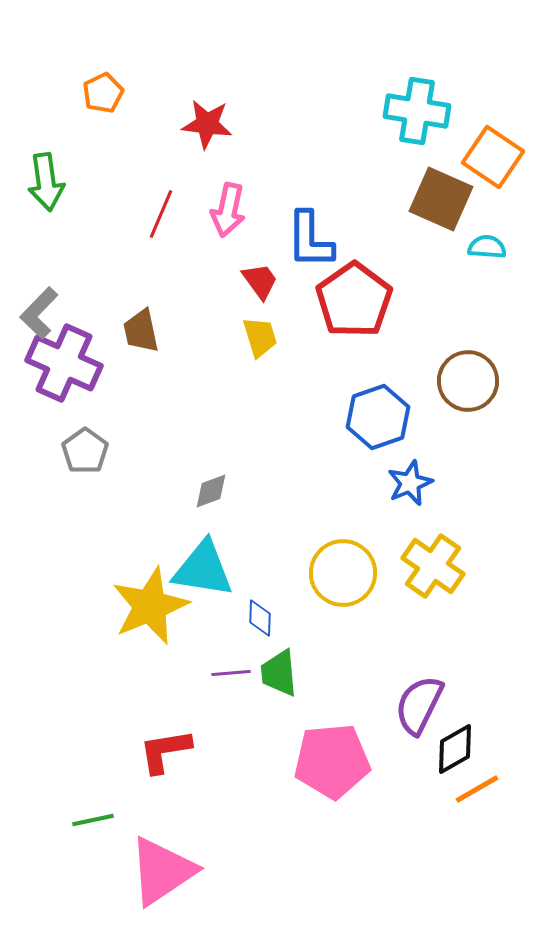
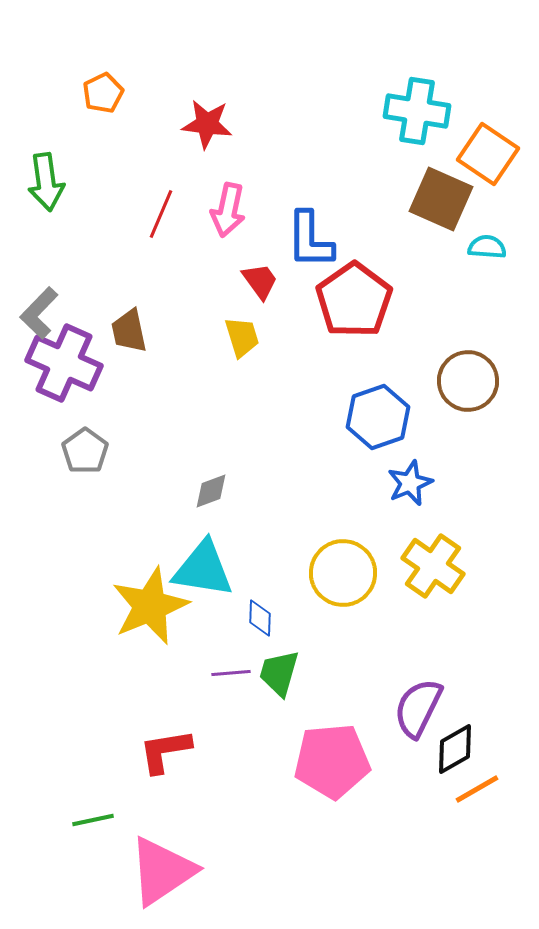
orange square: moved 5 px left, 3 px up
brown trapezoid: moved 12 px left
yellow trapezoid: moved 18 px left
green trapezoid: rotated 21 degrees clockwise
purple semicircle: moved 1 px left, 3 px down
